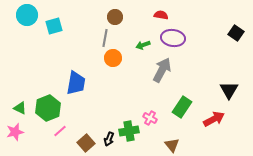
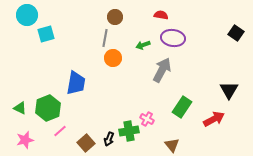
cyan square: moved 8 px left, 8 px down
pink cross: moved 3 px left, 1 px down
pink star: moved 10 px right, 8 px down
